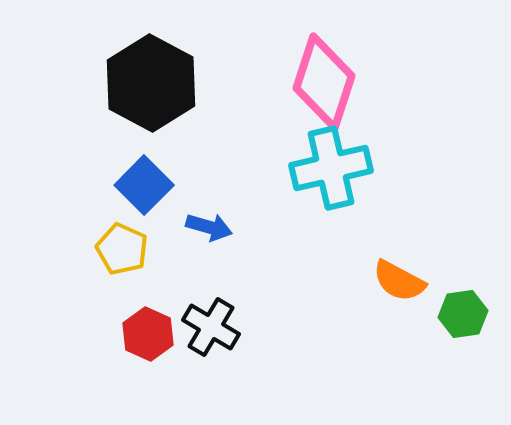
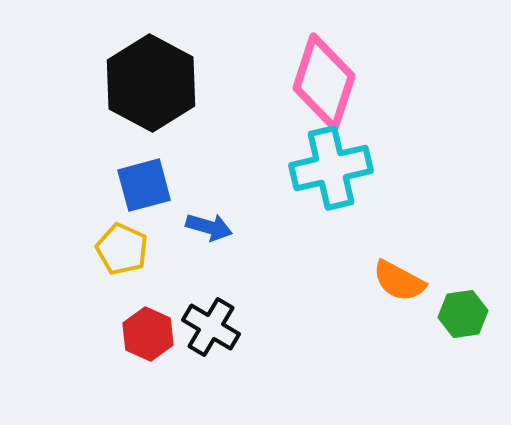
blue square: rotated 30 degrees clockwise
